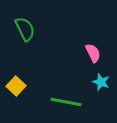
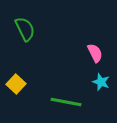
pink semicircle: moved 2 px right
yellow square: moved 2 px up
